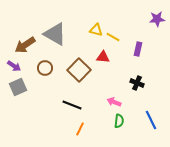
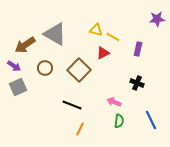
red triangle: moved 4 px up; rotated 32 degrees counterclockwise
